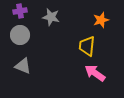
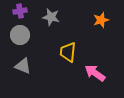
yellow trapezoid: moved 19 px left, 6 px down
